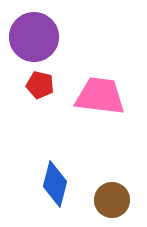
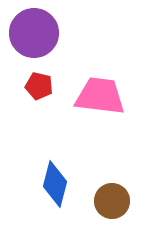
purple circle: moved 4 px up
red pentagon: moved 1 px left, 1 px down
brown circle: moved 1 px down
